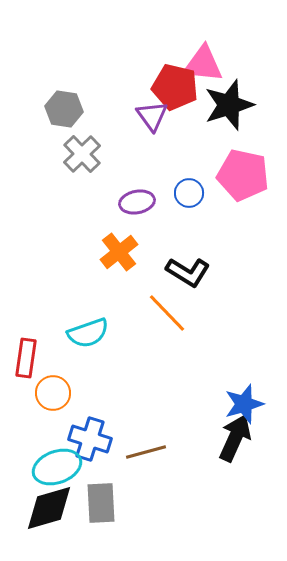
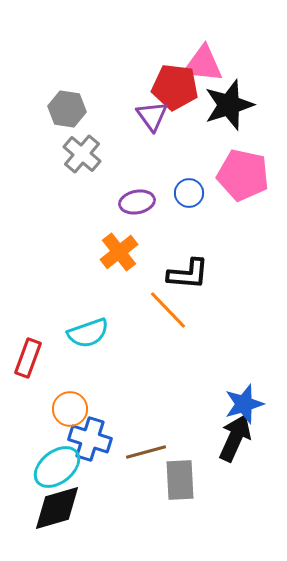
red pentagon: rotated 6 degrees counterclockwise
gray hexagon: moved 3 px right
gray cross: rotated 6 degrees counterclockwise
black L-shape: moved 2 px down; rotated 27 degrees counterclockwise
orange line: moved 1 px right, 3 px up
red rectangle: moved 2 px right; rotated 12 degrees clockwise
orange circle: moved 17 px right, 16 px down
cyan ellipse: rotated 18 degrees counterclockwise
gray rectangle: moved 79 px right, 23 px up
black diamond: moved 8 px right
